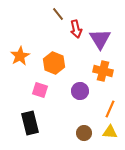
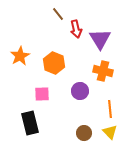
pink square: moved 2 px right, 4 px down; rotated 21 degrees counterclockwise
orange line: rotated 30 degrees counterclockwise
yellow triangle: rotated 42 degrees clockwise
